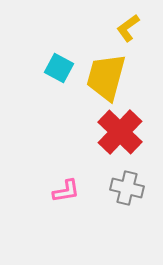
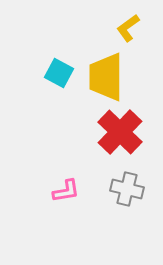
cyan square: moved 5 px down
yellow trapezoid: rotated 15 degrees counterclockwise
gray cross: moved 1 px down
